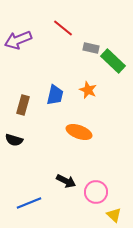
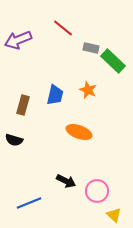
pink circle: moved 1 px right, 1 px up
